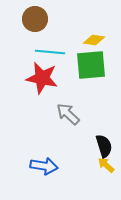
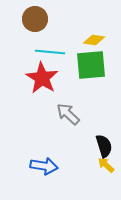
red star: rotated 20 degrees clockwise
